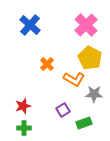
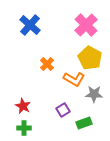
red star: rotated 28 degrees counterclockwise
